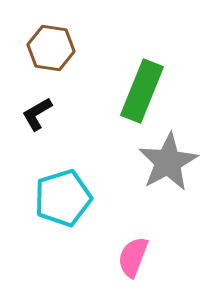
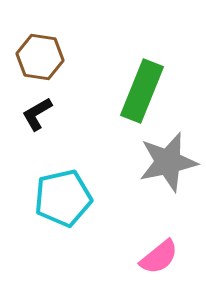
brown hexagon: moved 11 px left, 9 px down
gray star: rotated 16 degrees clockwise
cyan pentagon: rotated 4 degrees clockwise
pink semicircle: moved 26 px right; rotated 150 degrees counterclockwise
